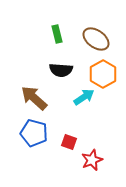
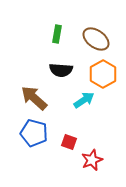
green rectangle: rotated 24 degrees clockwise
cyan arrow: moved 3 px down
